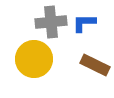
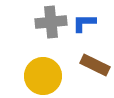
yellow circle: moved 9 px right, 17 px down
